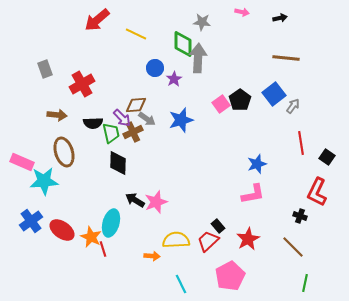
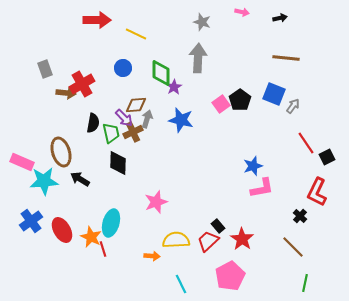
red arrow at (97, 20): rotated 140 degrees counterclockwise
gray star at (202, 22): rotated 12 degrees clockwise
green diamond at (183, 44): moved 22 px left, 29 px down
blue circle at (155, 68): moved 32 px left
purple star at (174, 79): moved 8 px down
blue square at (274, 94): rotated 30 degrees counterclockwise
brown arrow at (57, 115): moved 9 px right, 22 px up
purple arrow at (122, 118): moved 2 px right
gray arrow at (147, 119): rotated 108 degrees counterclockwise
blue star at (181, 120): rotated 30 degrees clockwise
black semicircle at (93, 123): rotated 78 degrees counterclockwise
red line at (301, 143): moved 5 px right; rotated 25 degrees counterclockwise
brown ellipse at (64, 152): moved 3 px left
black square at (327, 157): rotated 28 degrees clockwise
blue star at (257, 164): moved 4 px left, 2 px down
pink L-shape at (253, 194): moved 9 px right, 6 px up
black arrow at (135, 200): moved 55 px left, 21 px up
black cross at (300, 216): rotated 24 degrees clockwise
red ellipse at (62, 230): rotated 25 degrees clockwise
red star at (248, 239): moved 6 px left; rotated 10 degrees counterclockwise
